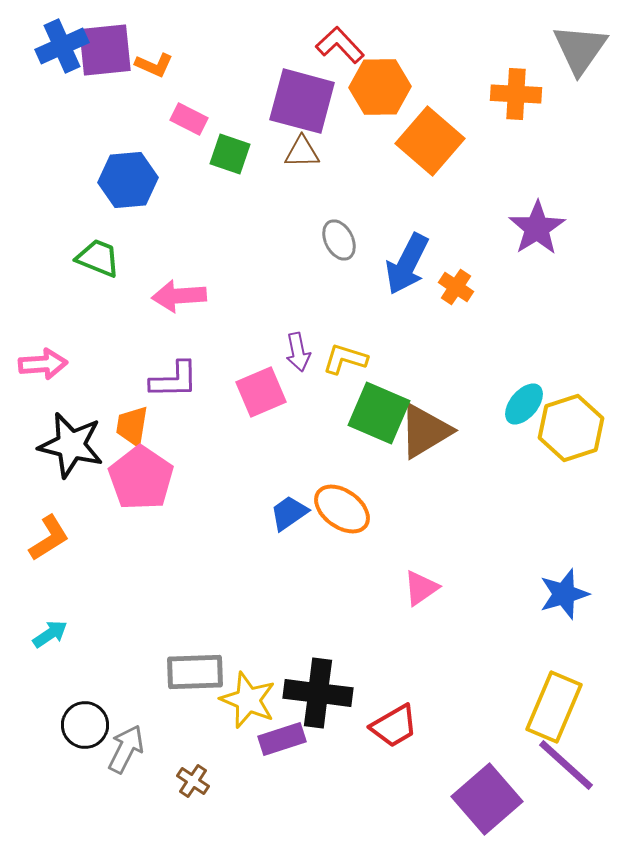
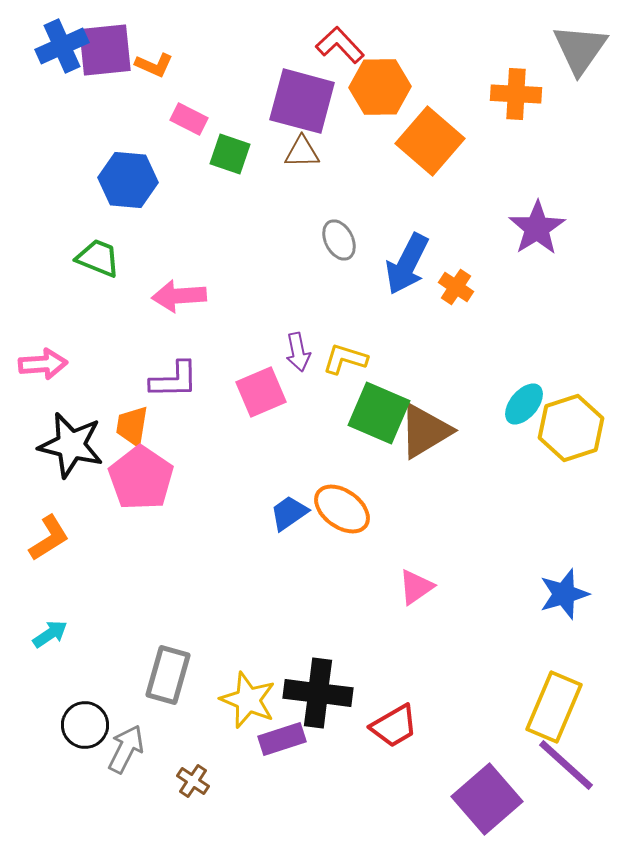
blue hexagon at (128, 180): rotated 10 degrees clockwise
pink triangle at (421, 588): moved 5 px left, 1 px up
gray rectangle at (195, 672): moved 27 px left, 3 px down; rotated 72 degrees counterclockwise
